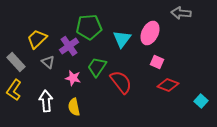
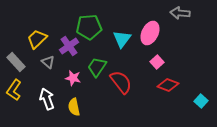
gray arrow: moved 1 px left
pink square: rotated 24 degrees clockwise
white arrow: moved 1 px right, 2 px up; rotated 15 degrees counterclockwise
